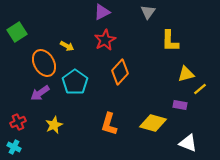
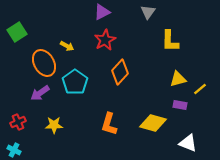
yellow triangle: moved 8 px left, 5 px down
yellow star: rotated 24 degrees clockwise
cyan cross: moved 3 px down
